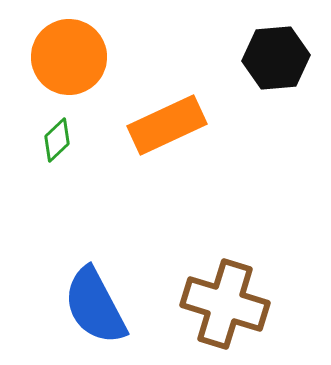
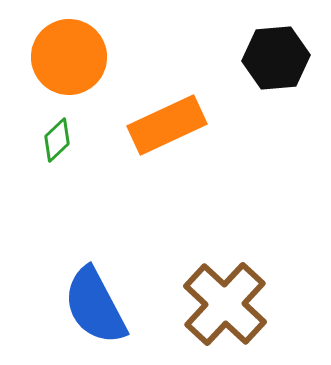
brown cross: rotated 26 degrees clockwise
